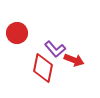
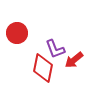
purple L-shape: rotated 20 degrees clockwise
red arrow: rotated 120 degrees clockwise
